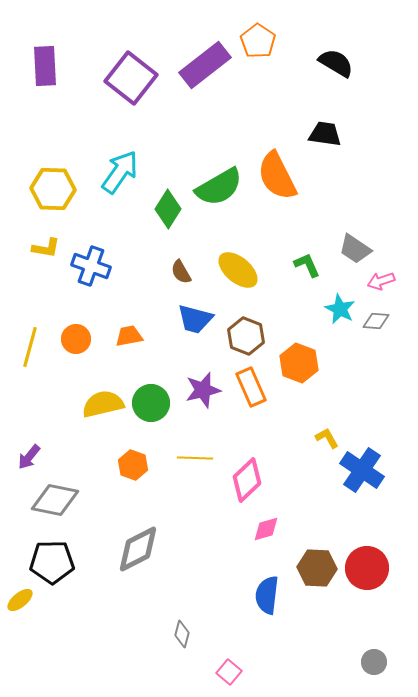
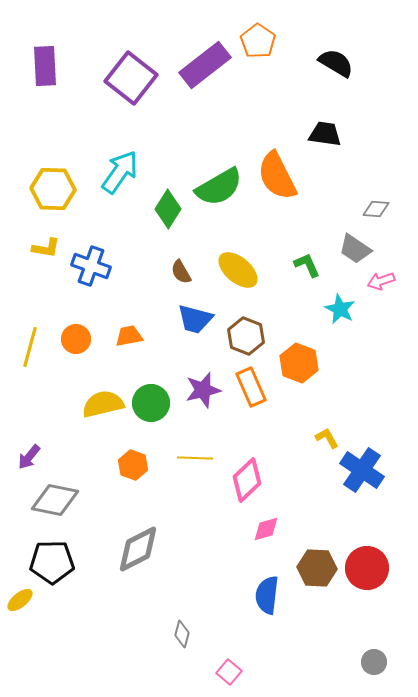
gray diamond at (376, 321): moved 112 px up
